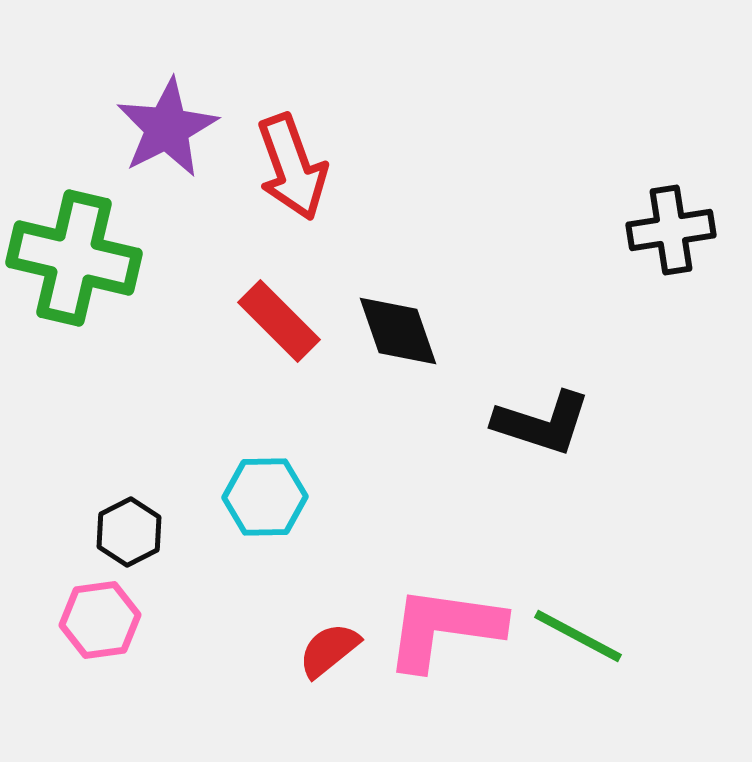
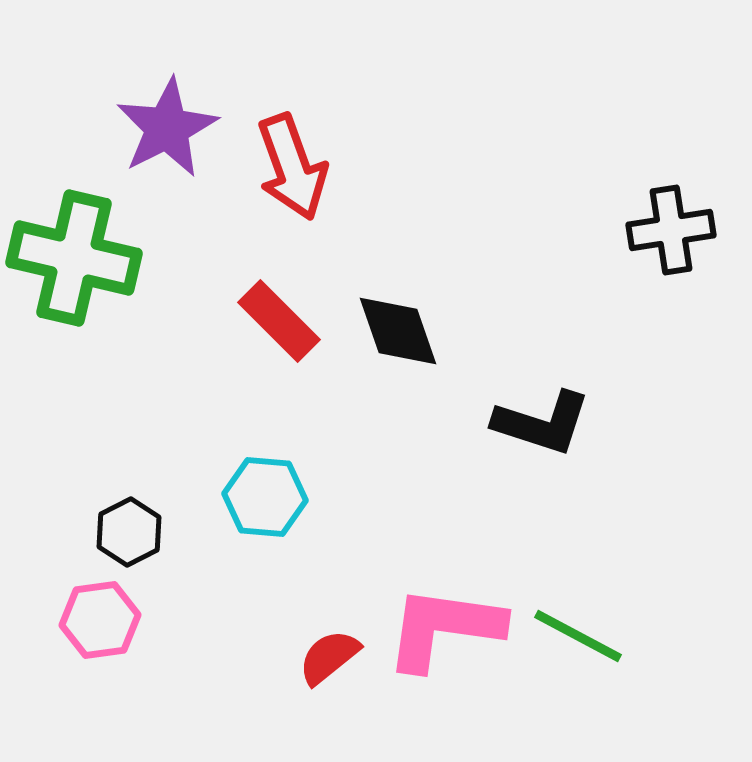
cyan hexagon: rotated 6 degrees clockwise
red semicircle: moved 7 px down
